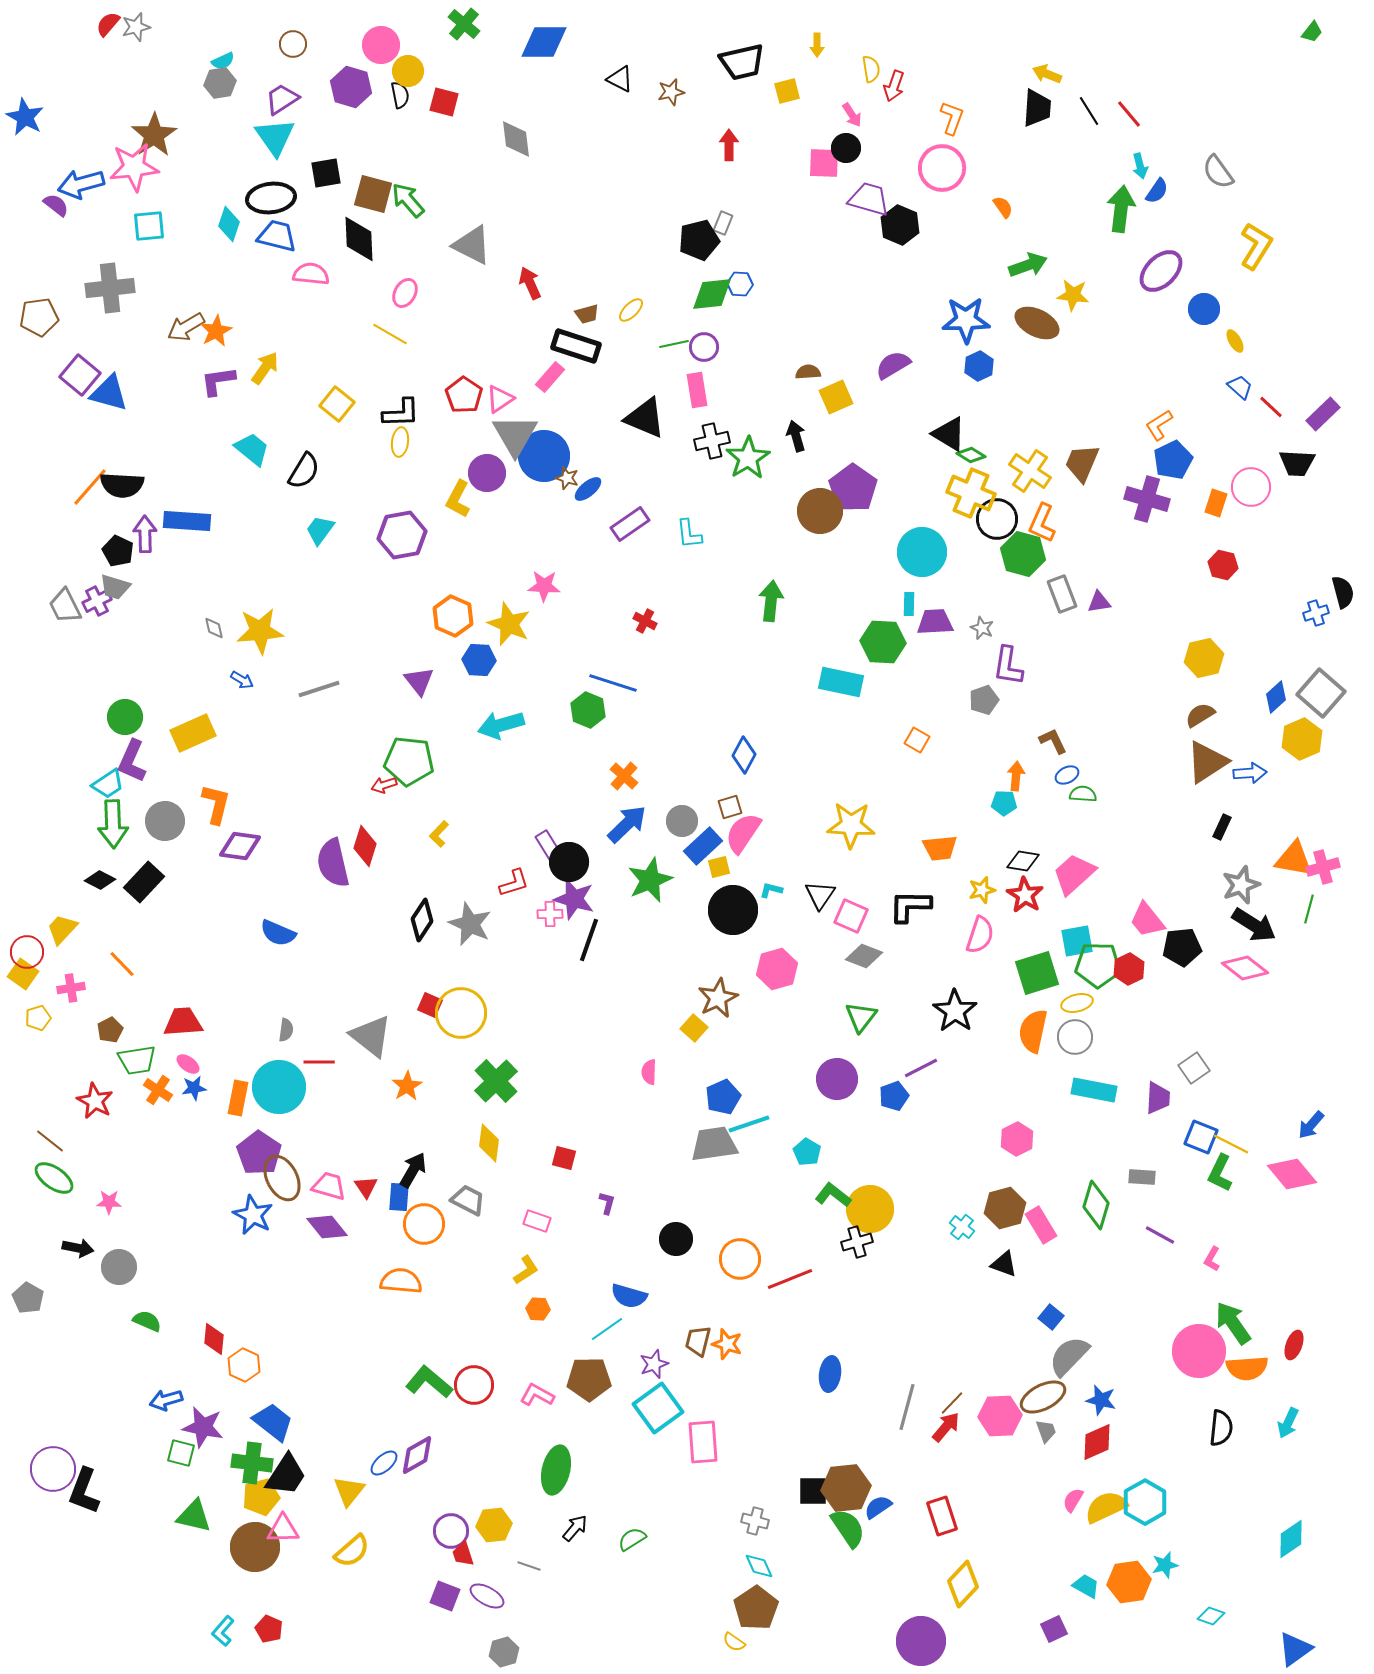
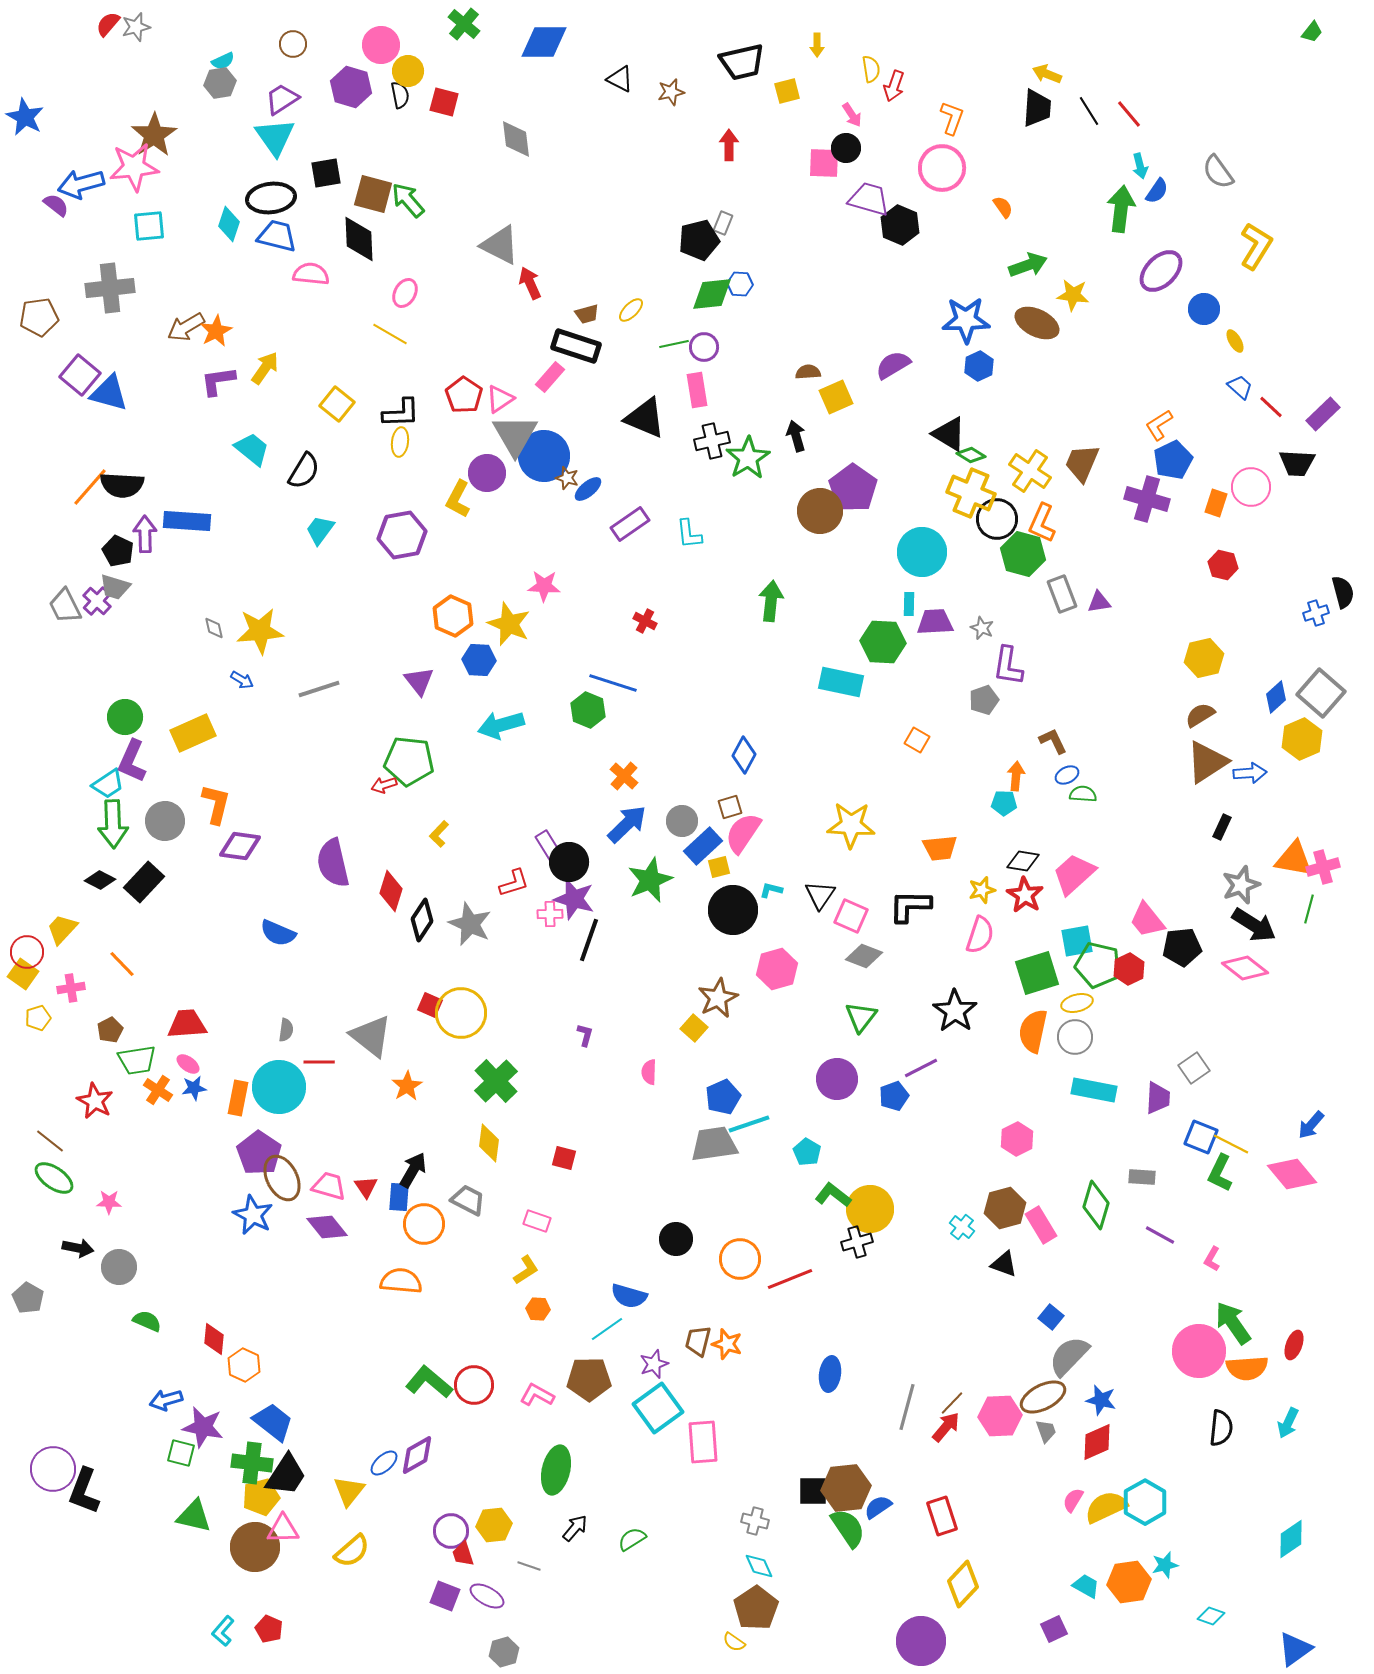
gray triangle at (472, 245): moved 28 px right
purple cross at (97, 601): rotated 20 degrees counterclockwise
red diamond at (365, 846): moved 26 px right, 45 px down
green pentagon at (1098, 965): rotated 12 degrees clockwise
red trapezoid at (183, 1022): moved 4 px right, 2 px down
purple L-shape at (607, 1203): moved 22 px left, 168 px up
